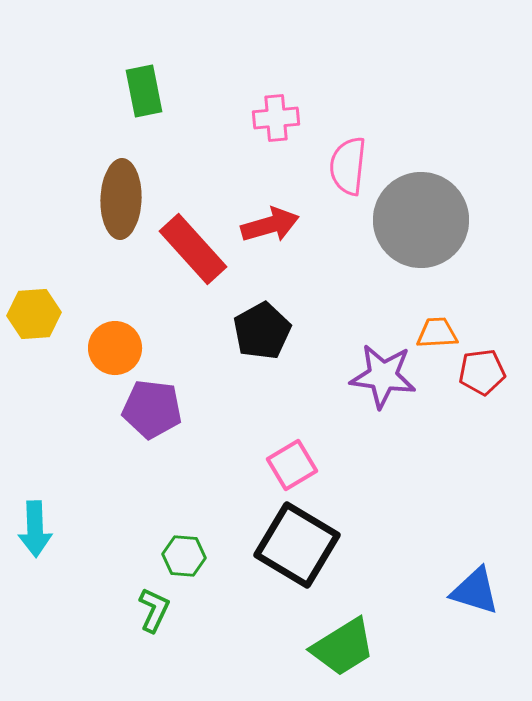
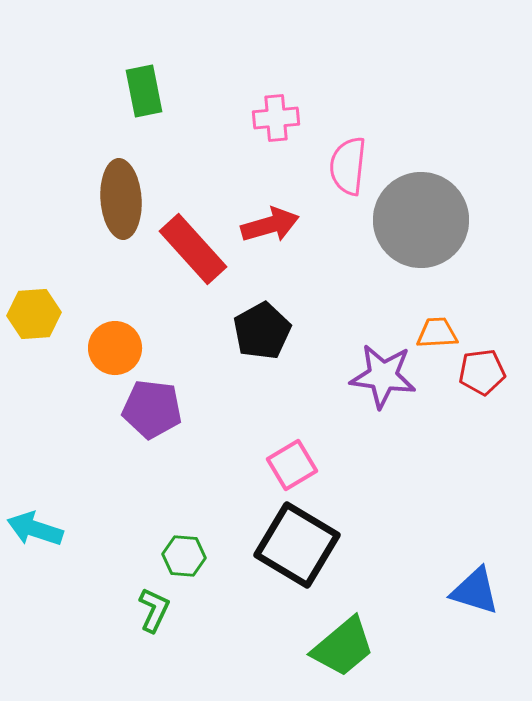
brown ellipse: rotated 6 degrees counterclockwise
cyan arrow: rotated 110 degrees clockwise
green trapezoid: rotated 8 degrees counterclockwise
